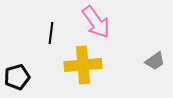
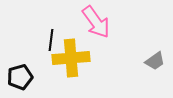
black line: moved 7 px down
yellow cross: moved 12 px left, 7 px up
black pentagon: moved 3 px right
